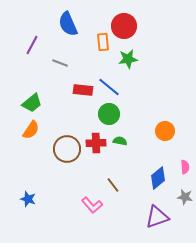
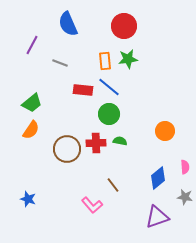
orange rectangle: moved 2 px right, 19 px down
